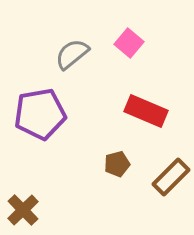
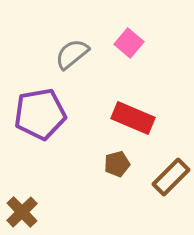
red rectangle: moved 13 px left, 7 px down
brown cross: moved 1 px left, 2 px down
